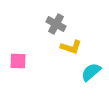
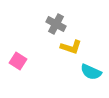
pink square: rotated 30 degrees clockwise
cyan semicircle: rotated 115 degrees counterclockwise
